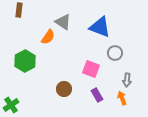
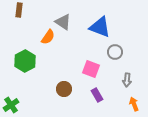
gray circle: moved 1 px up
orange arrow: moved 12 px right, 6 px down
